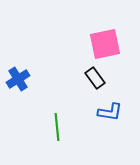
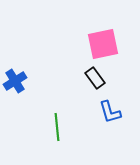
pink square: moved 2 px left
blue cross: moved 3 px left, 2 px down
blue L-shape: rotated 65 degrees clockwise
